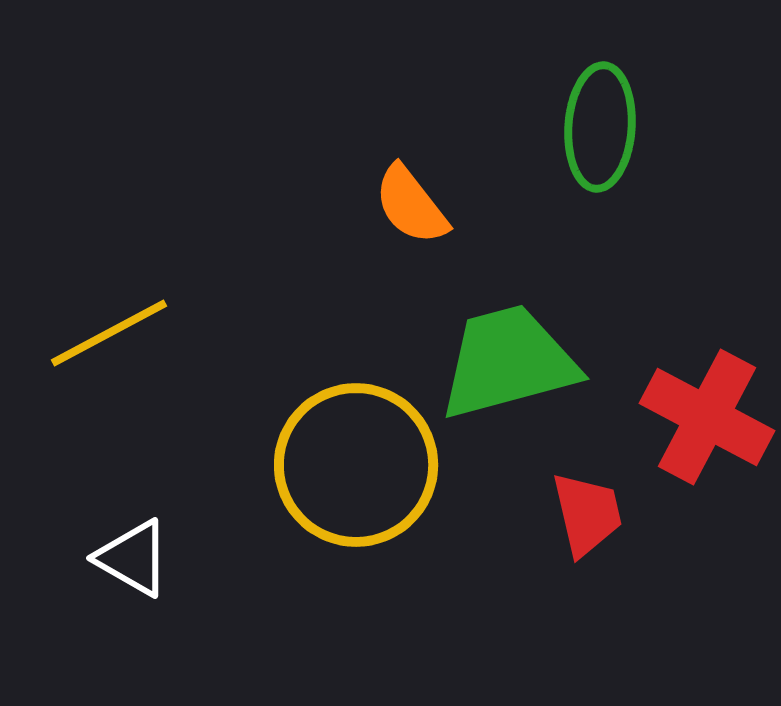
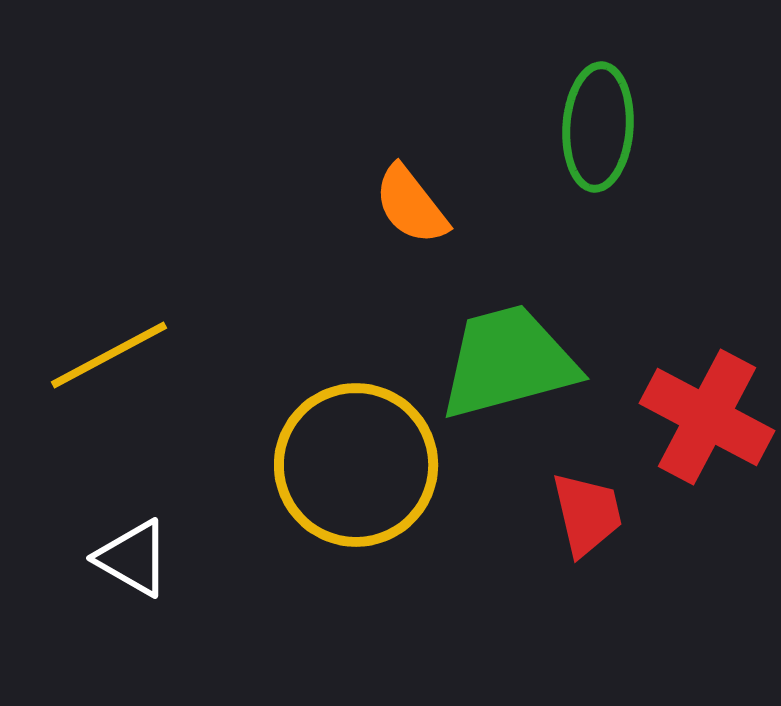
green ellipse: moved 2 px left
yellow line: moved 22 px down
